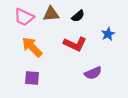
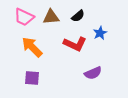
brown triangle: moved 3 px down
blue star: moved 8 px left, 1 px up
